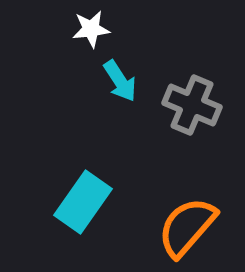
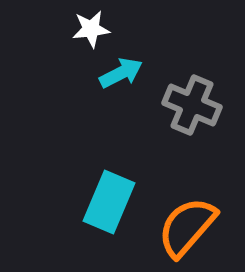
cyan arrow: moved 1 px right, 8 px up; rotated 84 degrees counterclockwise
cyan rectangle: moved 26 px right; rotated 12 degrees counterclockwise
